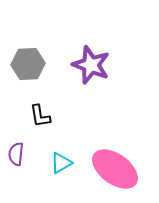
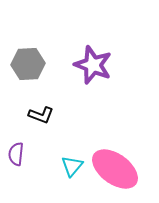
purple star: moved 2 px right
black L-shape: moved 1 px right, 1 px up; rotated 60 degrees counterclockwise
cyan triangle: moved 11 px right, 3 px down; rotated 20 degrees counterclockwise
